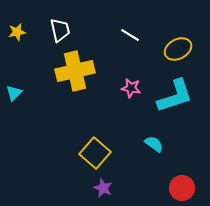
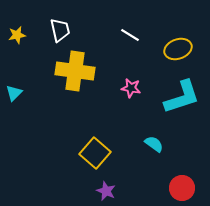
yellow star: moved 3 px down
yellow ellipse: rotated 8 degrees clockwise
yellow cross: rotated 21 degrees clockwise
cyan L-shape: moved 7 px right, 1 px down
purple star: moved 3 px right, 3 px down
